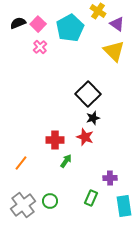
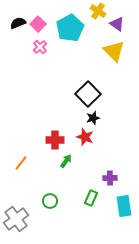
gray cross: moved 7 px left, 14 px down
